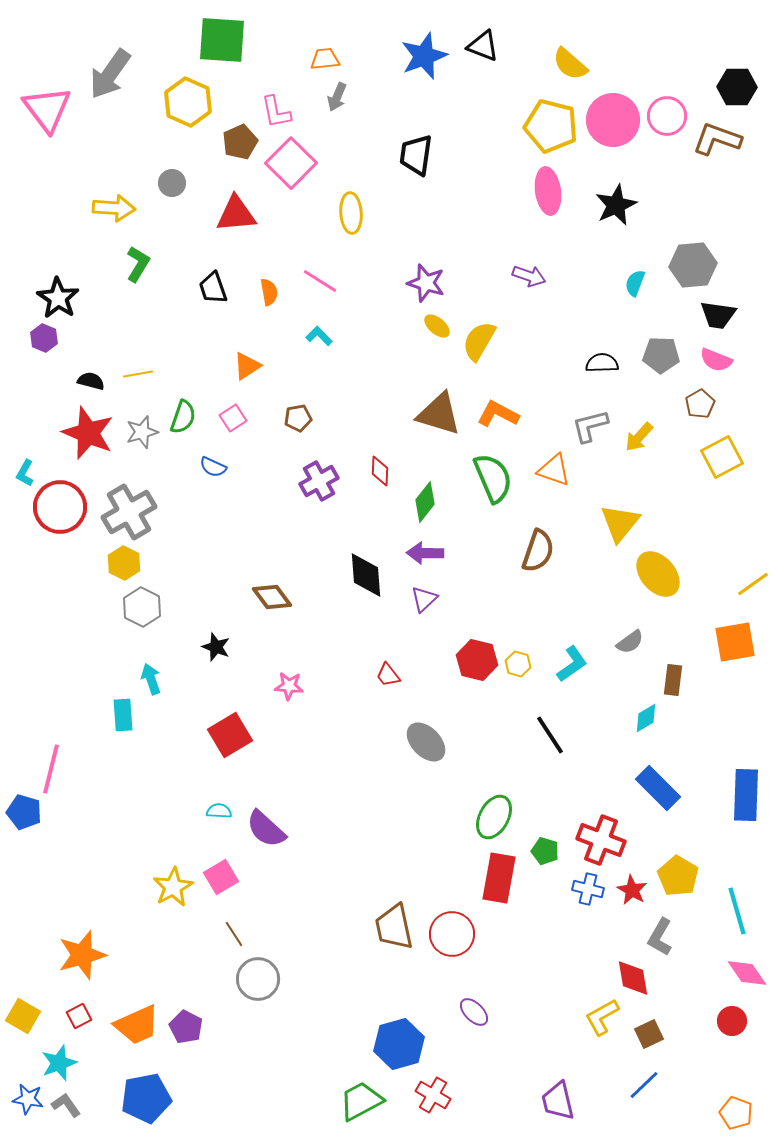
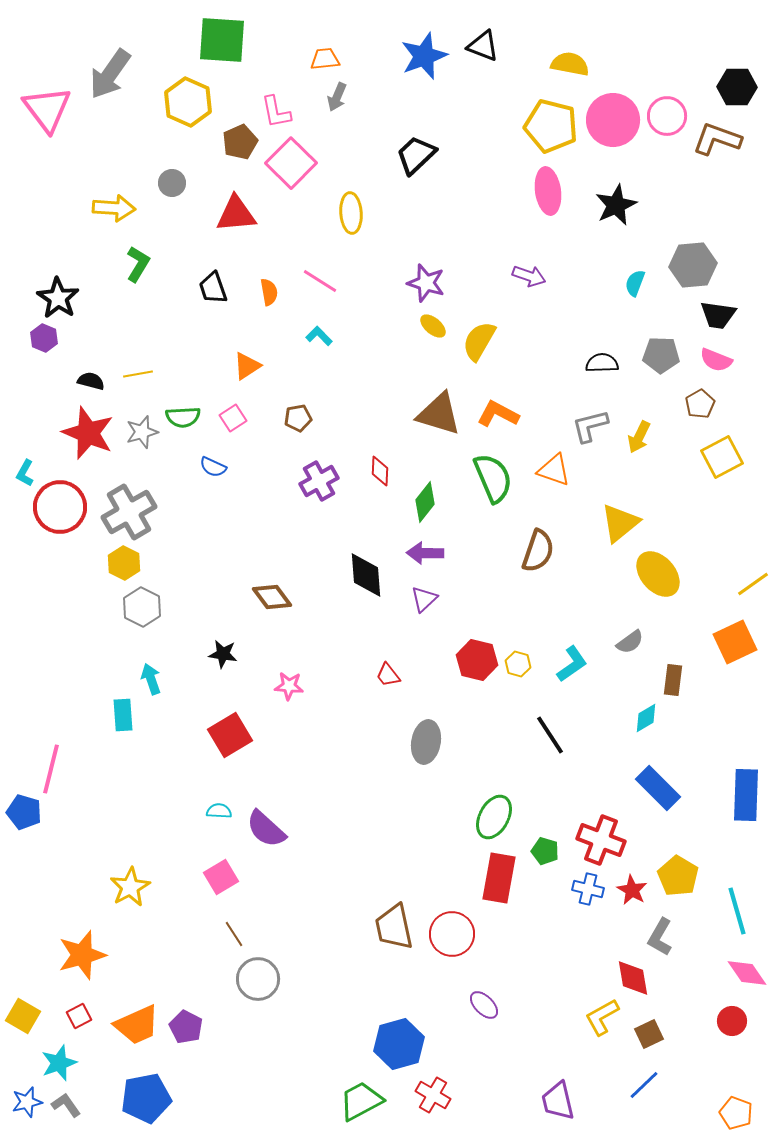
yellow semicircle at (570, 64): rotated 150 degrees clockwise
black trapezoid at (416, 155): rotated 39 degrees clockwise
yellow ellipse at (437, 326): moved 4 px left
green semicircle at (183, 417): rotated 68 degrees clockwise
yellow arrow at (639, 437): rotated 16 degrees counterclockwise
yellow triangle at (620, 523): rotated 12 degrees clockwise
orange square at (735, 642): rotated 15 degrees counterclockwise
black star at (216, 647): moved 7 px right, 7 px down; rotated 12 degrees counterclockwise
gray ellipse at (426, 742): rotated 54 degrees clockwise
yellow star at (173, 887): moved 43 px left
purple ellipse at (474, 1012): moved 10 px right, 7 px up
blue star at (28, 1099): moved 1 px left, 3 px down; rotated 24 degrees counterclockwise
